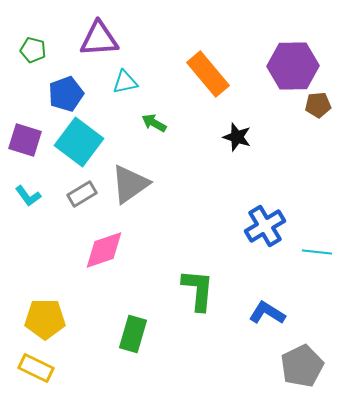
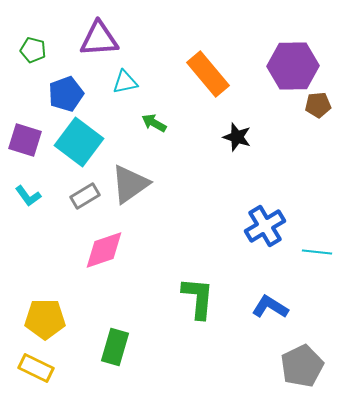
gray rectangle: moved 3 px right, 2 px down
green L-shape: moved 8 px down
blue L-shape: moved 3 px right, 6 px up
green rectangle: moved 18 px left, 13 px down
